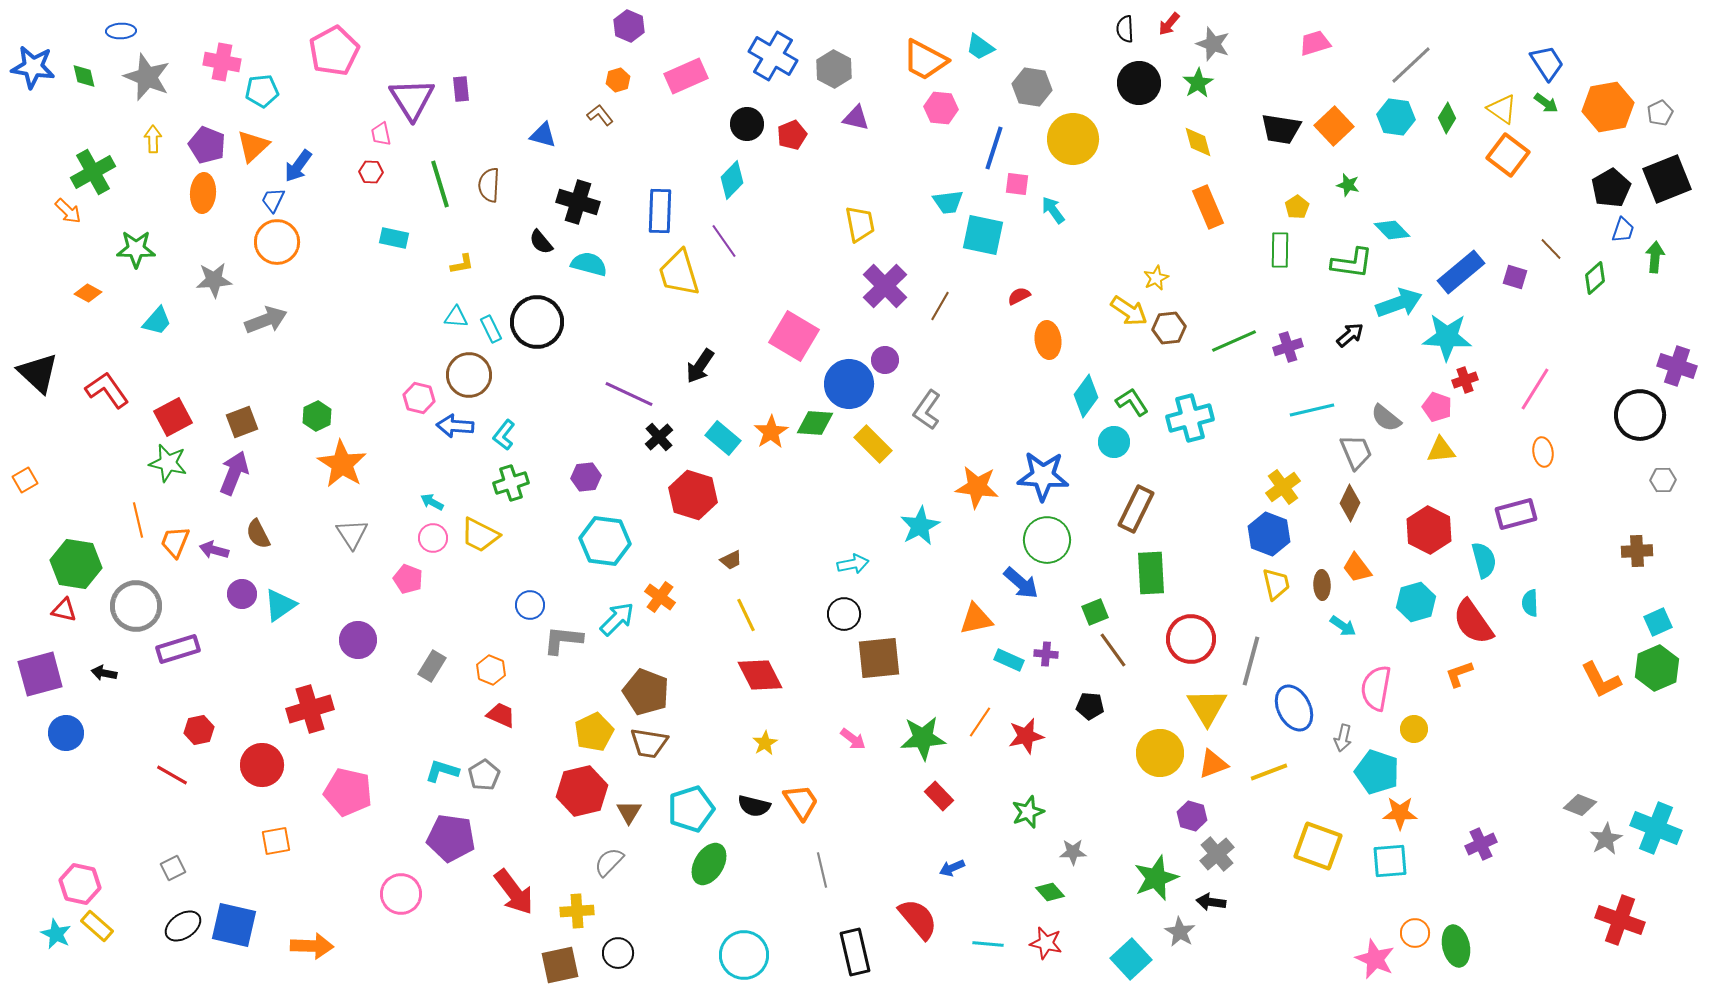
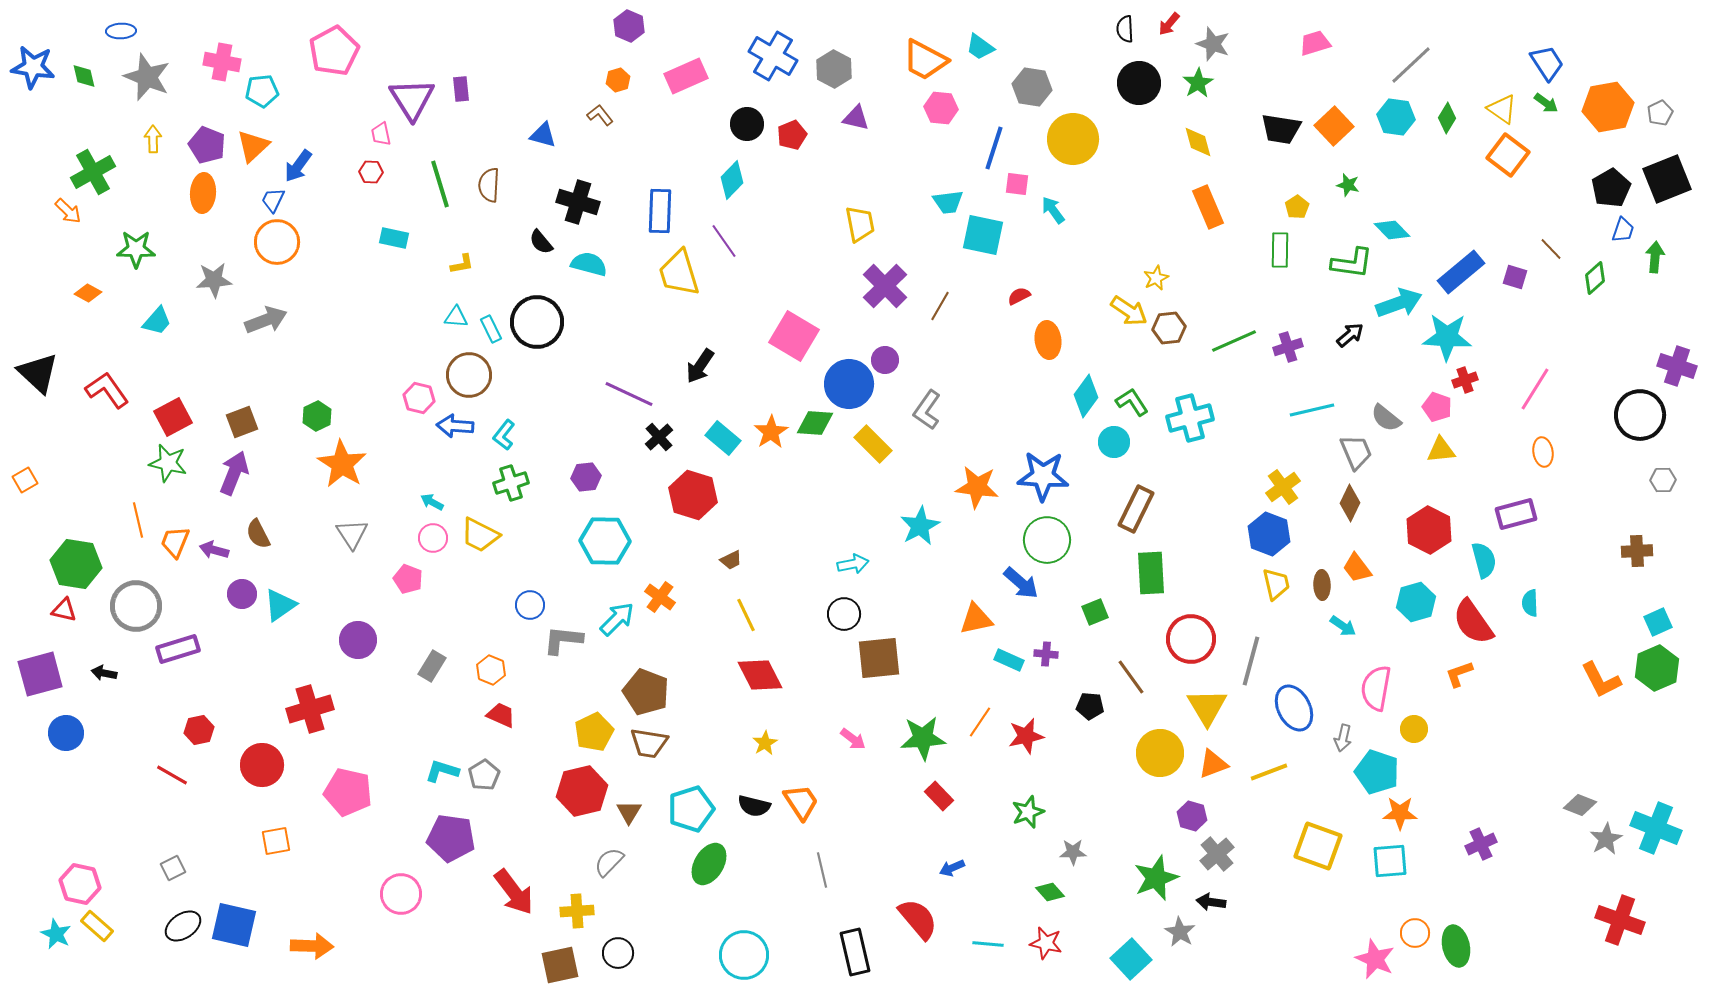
cyan hexagon at (605, 541): rotated 6 degrees counterclockwise
brown line at (1113, 650): moved 18 px right, 27 px down
